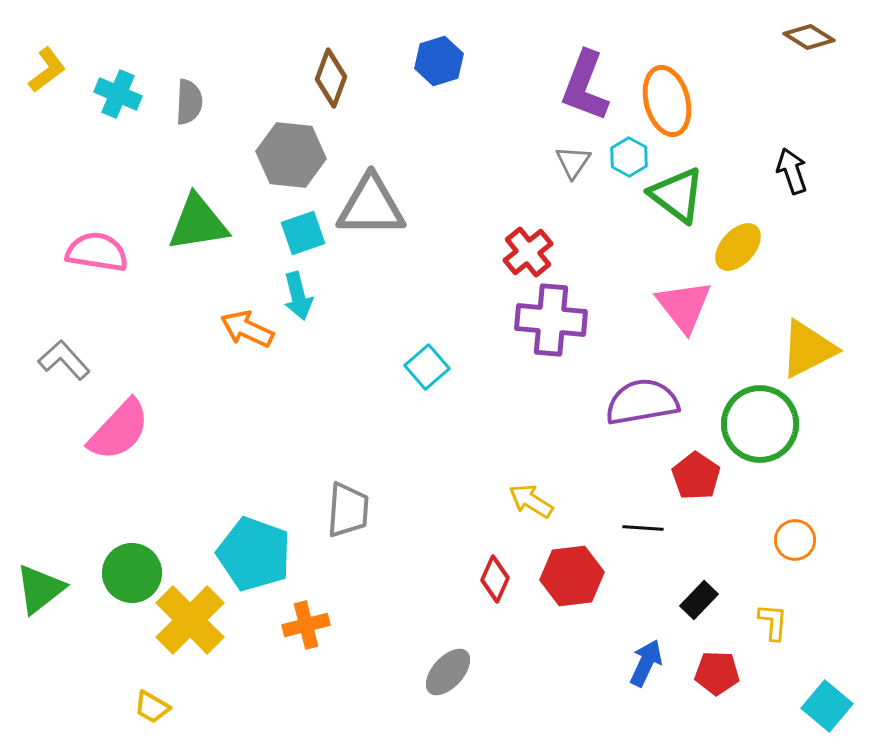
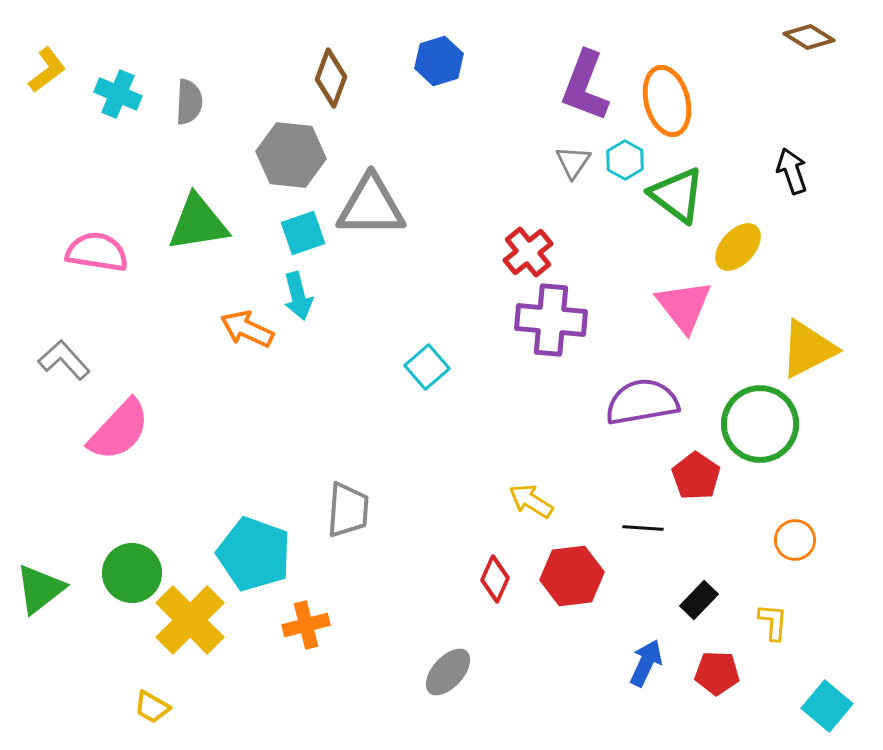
cyan hexagon at (629, 157): moved 4 px left, 3 px down
